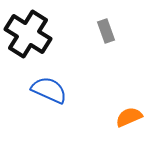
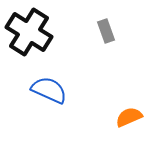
black cross: moved 1 px right, 2 px up
